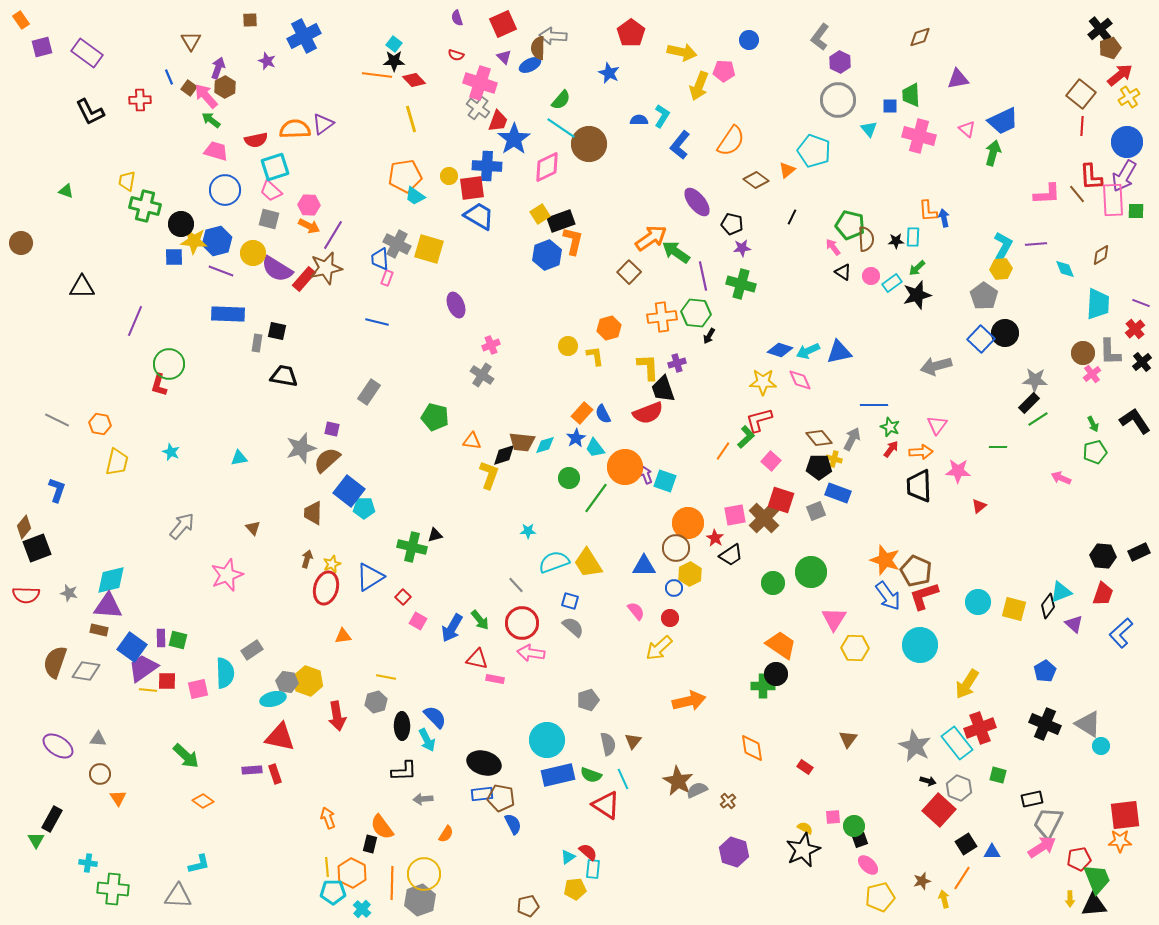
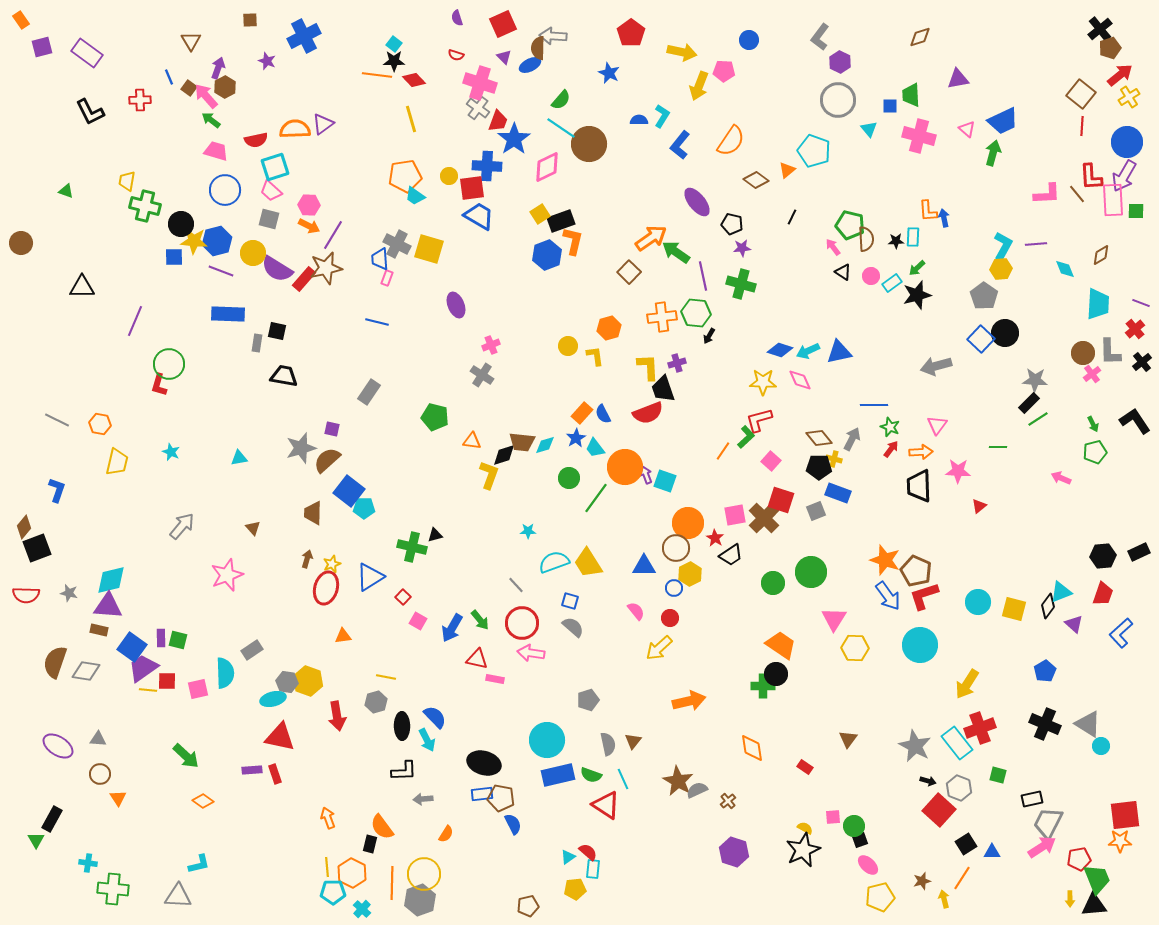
black hexagon at (1103, 556): rotated 10 degrees counterclockwise
